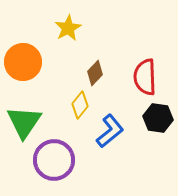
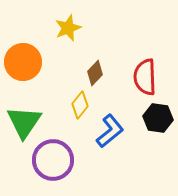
yellow star: rotated 8 degrees clockwise
purple circle: moved 1 px left
